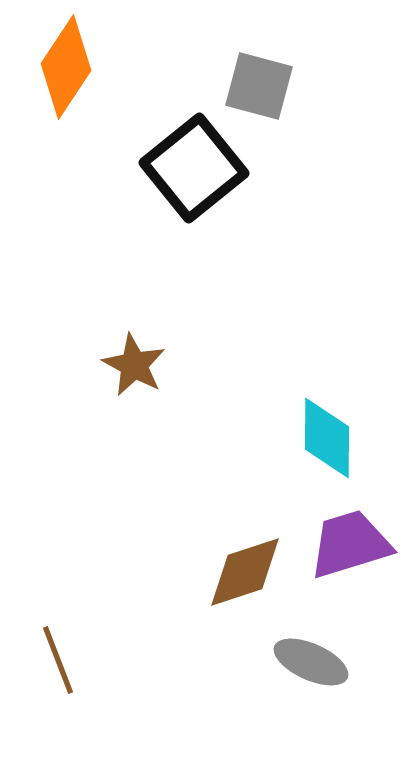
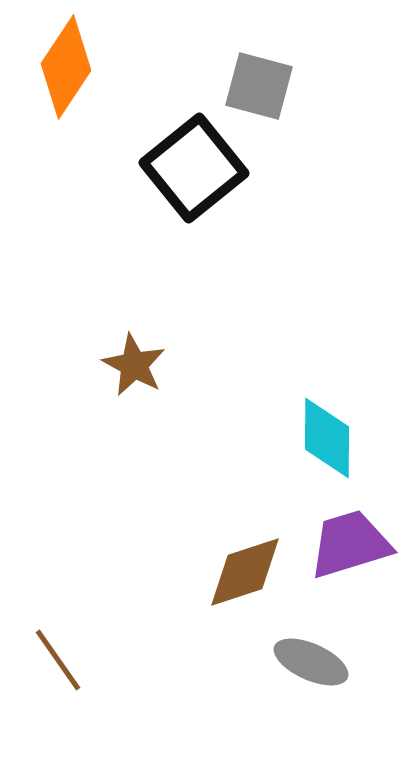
brown line: rotated 14 degrees counterclockwise
